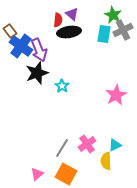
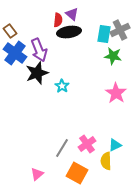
green star: moved 41 px down; rotated 18 degrees counterclockwise
gray cross: moved 3 px left
blue cross: moved 6 px left, 7 px down
pink star: moved 2 px up; rotated 10 degrees counterclockwise
orange square: moved 11 px right, 1 px up
